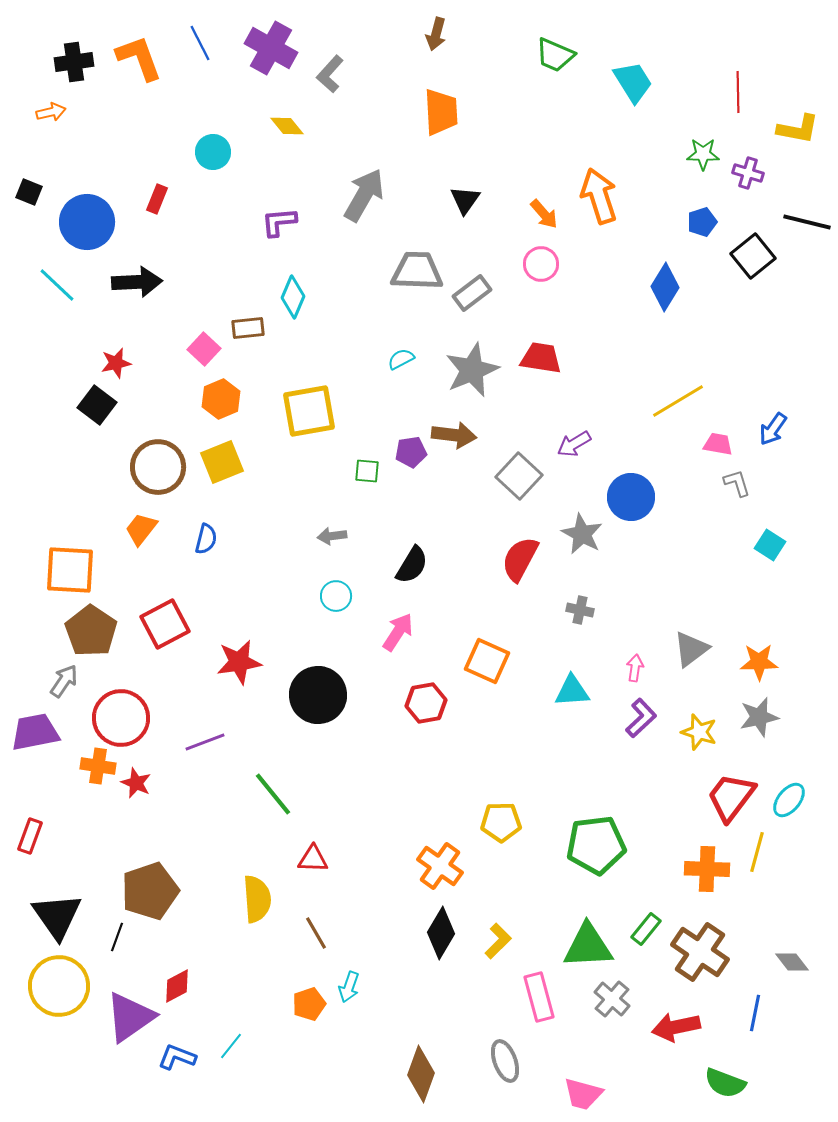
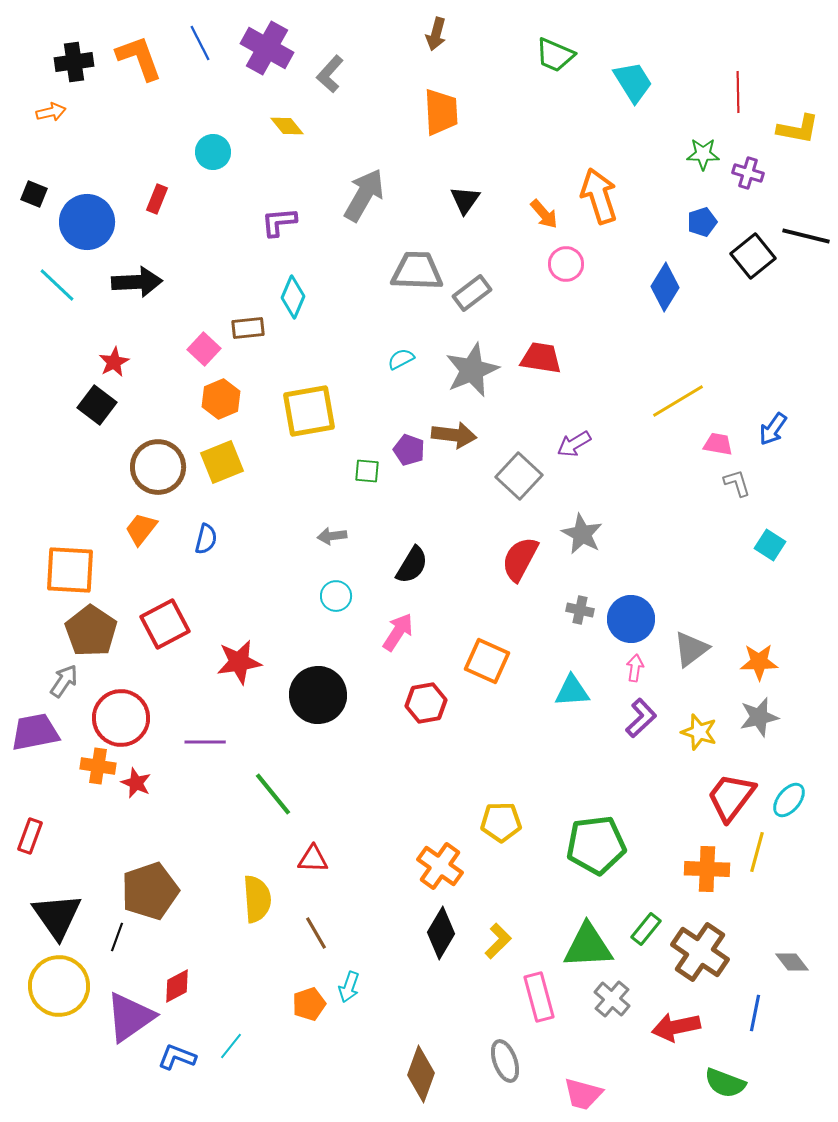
purple cross at (271, 48): moved 4 px left
black square at (29, 192): moved 5 px right, 2 px down
black line at (807, 222): moved 1 px left, 14 px down
pink circle at (541, 264): moved 25 px right
red star at (116, 363): moved 2 px left, 1 px up; rotated 16 degrees counterclockwise
purple pentagon at (411, 452): moved 2 px left, 2 px up; rotated 28 degrees clockwise
blue circle at (631, 497): moved 122 px down
purple line at (205, 742): rotated 21 degrees clockwise
